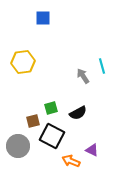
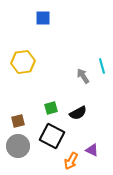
brown square: moved 15 px left
orange arrow: rotated 84 degrees counterclockwise
